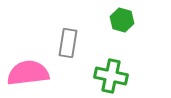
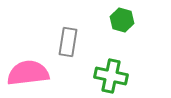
gray rectangle: moved 1 px up
